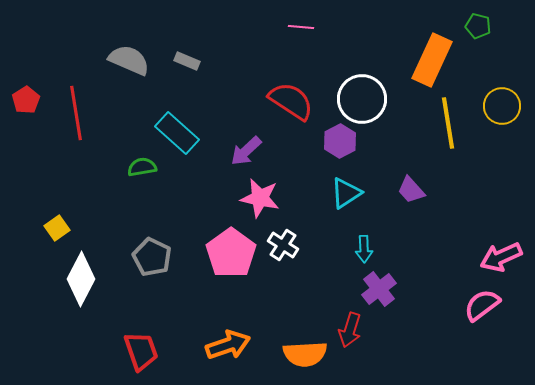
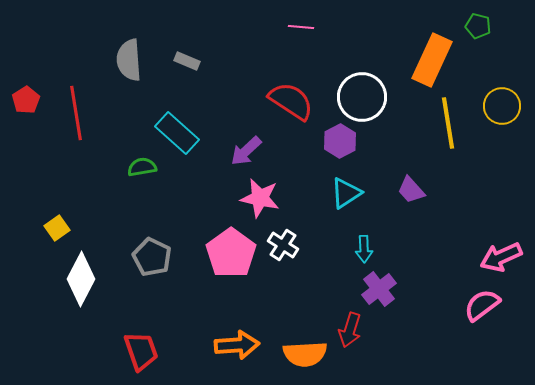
gray semicircle: rotated 117 degrees counterclockwise
white circle: moved 2 px up
orange arrow: moved 9 px right; rotated 15 degrees clockwise
